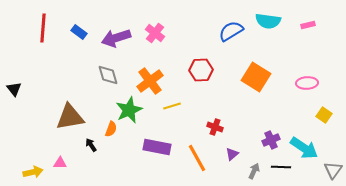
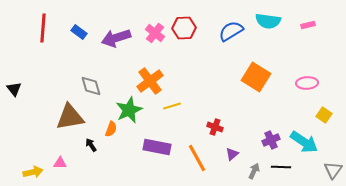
red hexagon: moved 17 px left, 42 px up
gray diamond: moved 17 px left, 11 px down
cyan arrow: moved 6 px up
